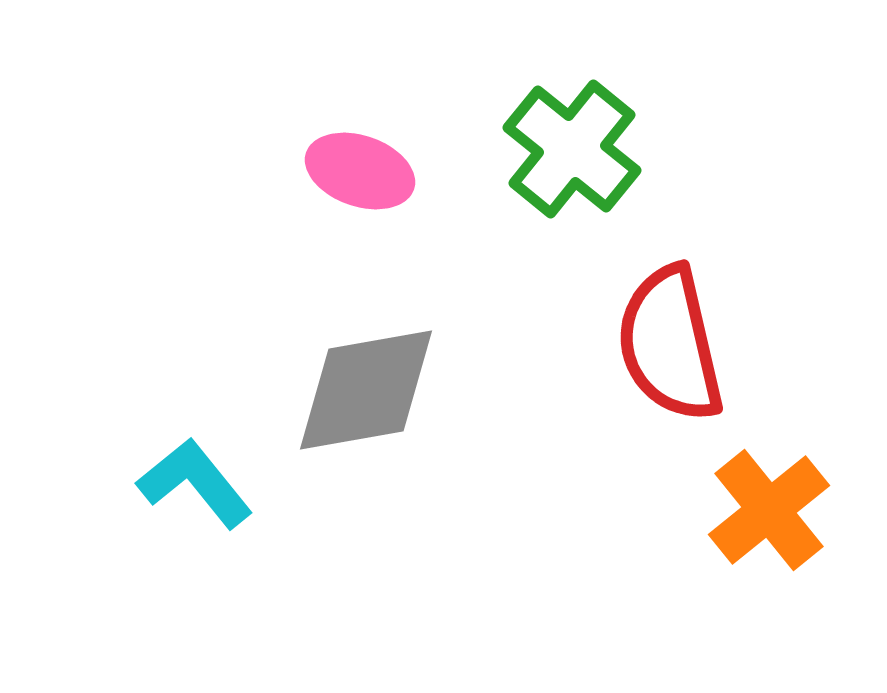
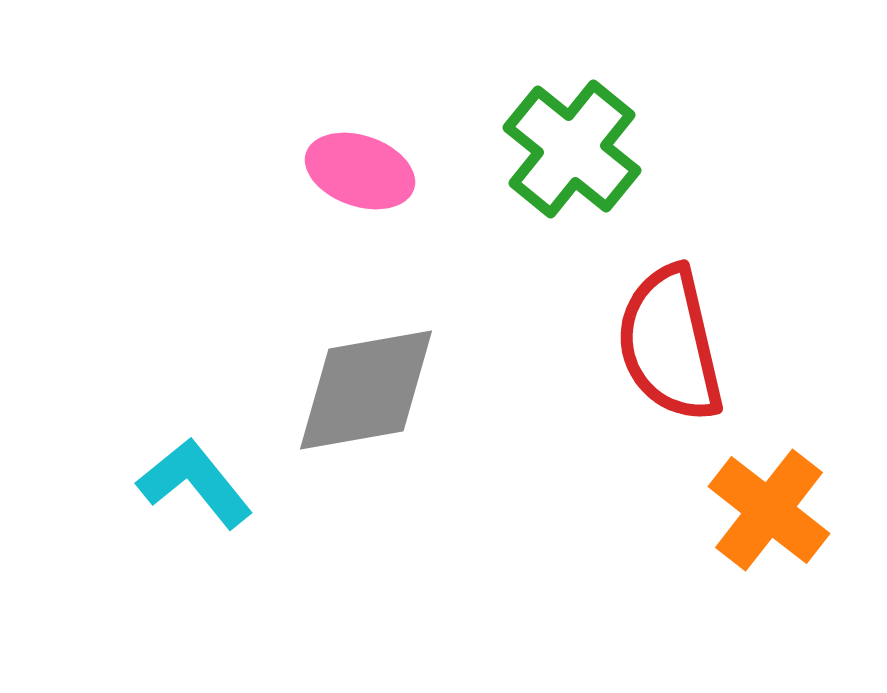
orange cross: rotated 13 degrees counterclockwise
